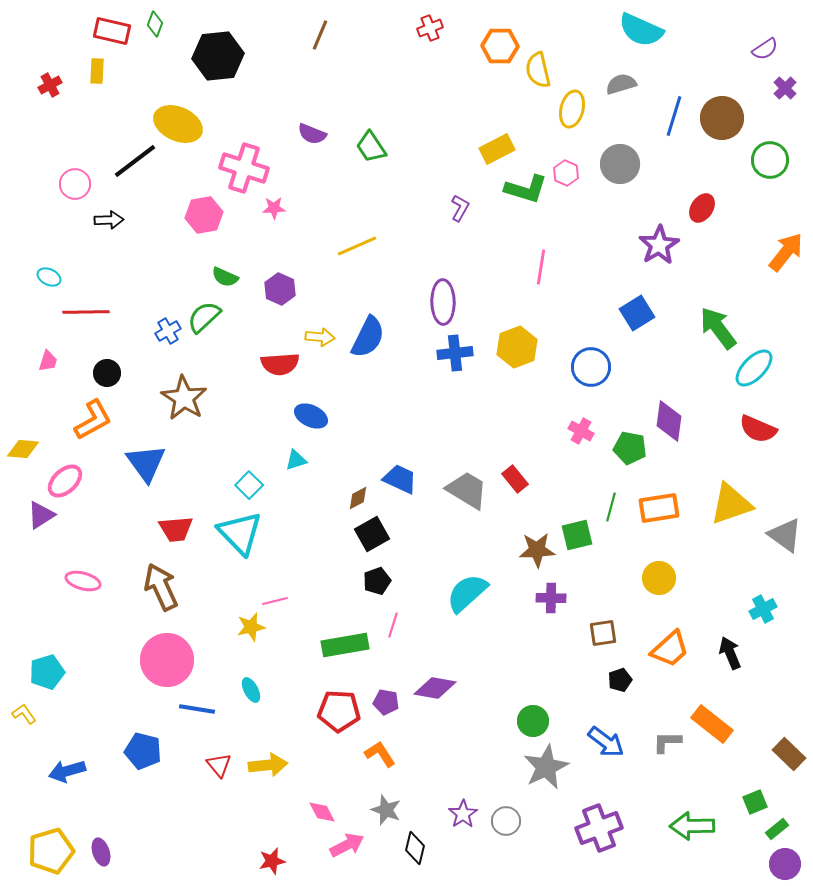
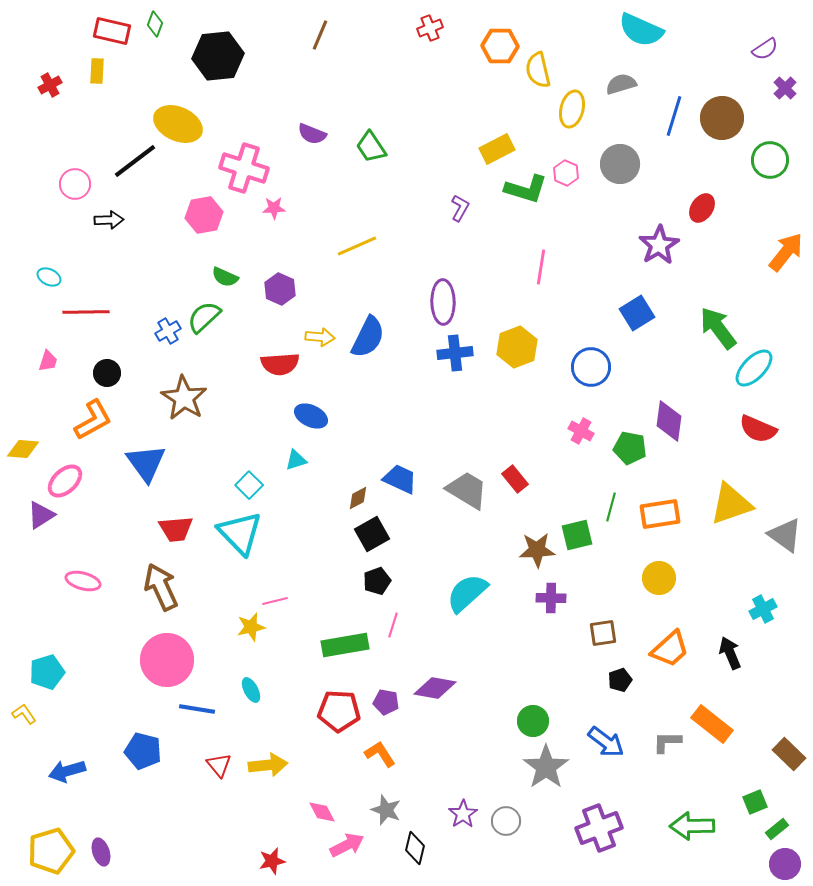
orange rectangle at (659, 508): moved 1 px right, 6 px down
gray star at (546, 767): rotated 9 degrees counterclockwise
